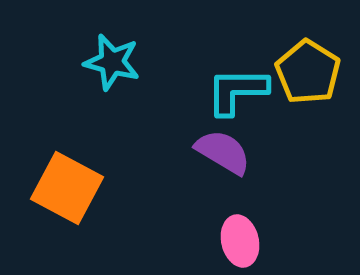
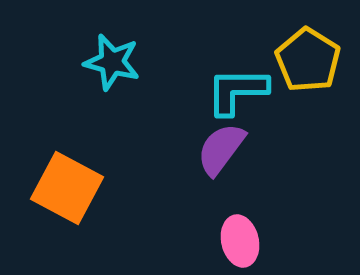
yellow pentagon: moved 12 px up
purple semicircle: moved 2 px left, 3 px up; rotated 84 degrees counterclockwise
